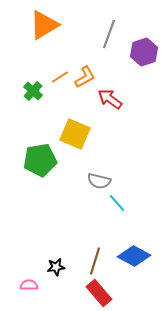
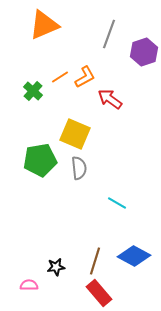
orange triangle: rotated 8 degrees clockwise
gray semicircle: moved 20 px left, 13 px up; rotated 110 degrees counterclockwise
cyan line: rotated 18 degrees counterclockwise
